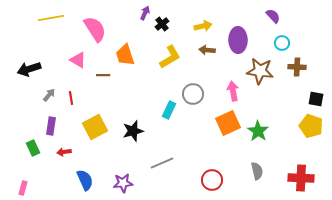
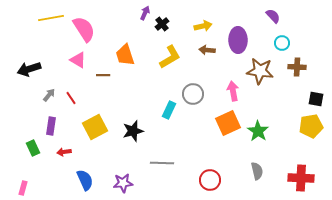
pink semicircle: moved 11 px left
red line: rotated 24 degrees counterclockwise
yellow pentagon: rotated 30 degrees counterclockwise
gray line: rotated 25 degrees clockwise
red circle: moved 2 px left
